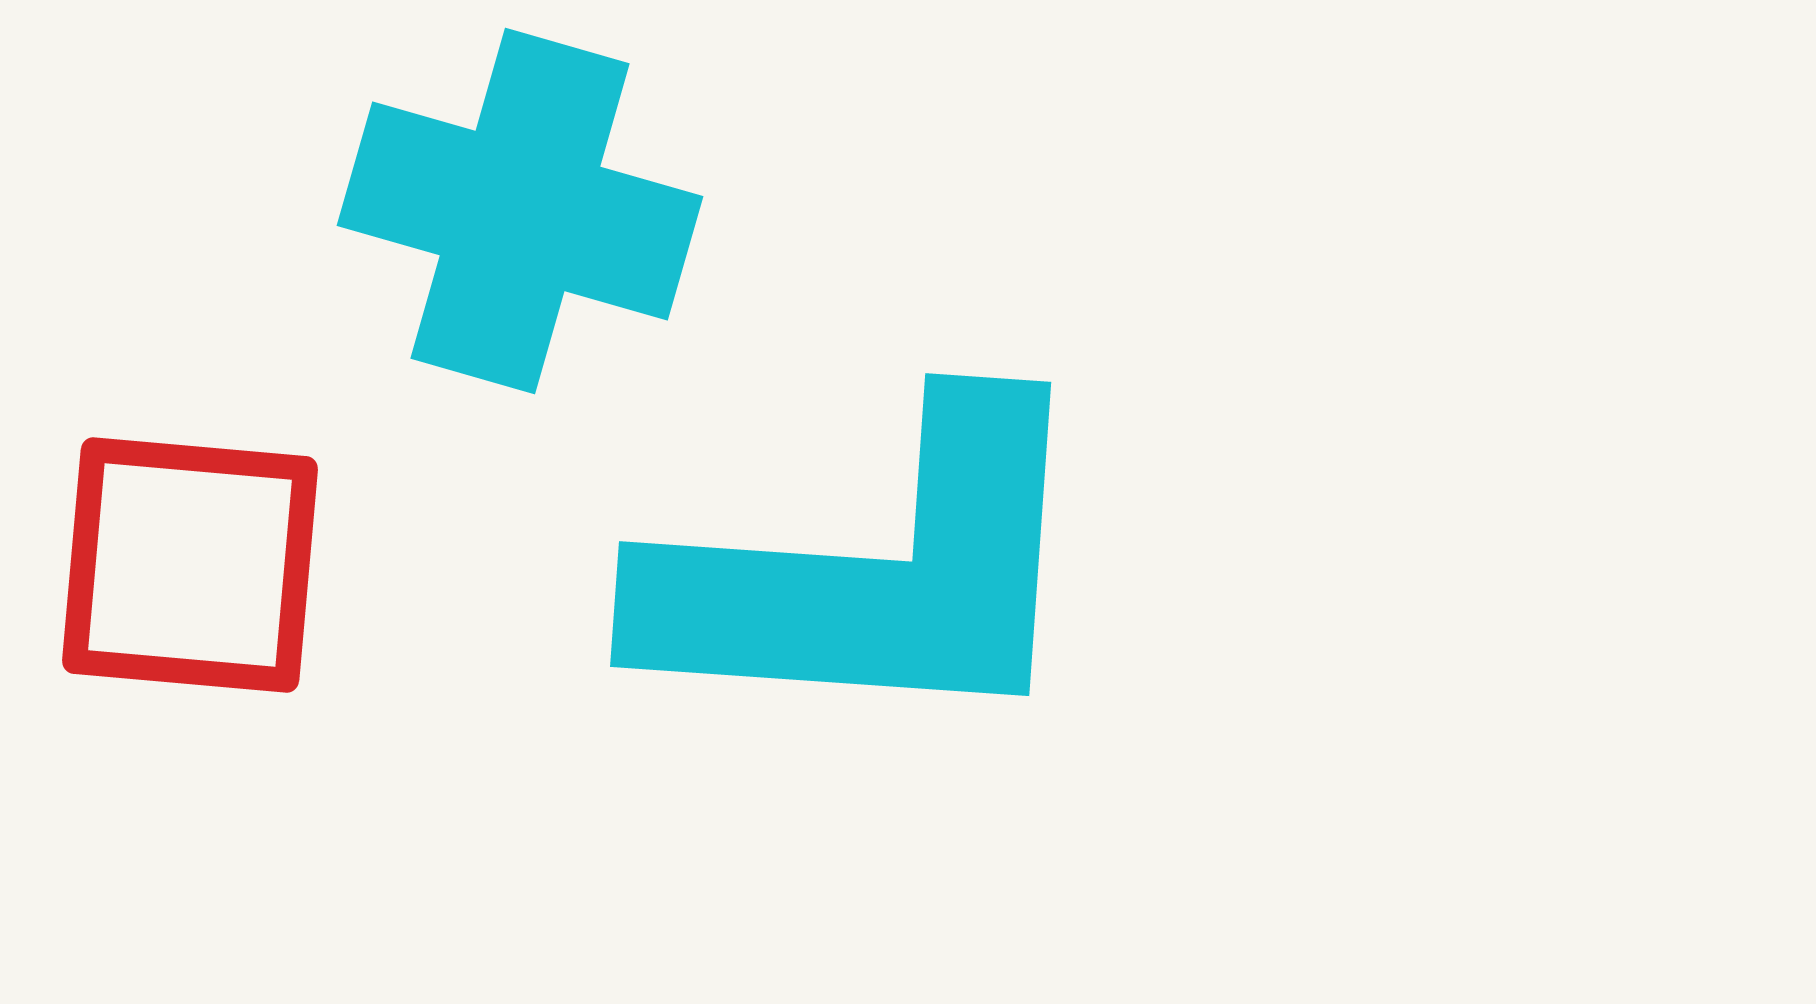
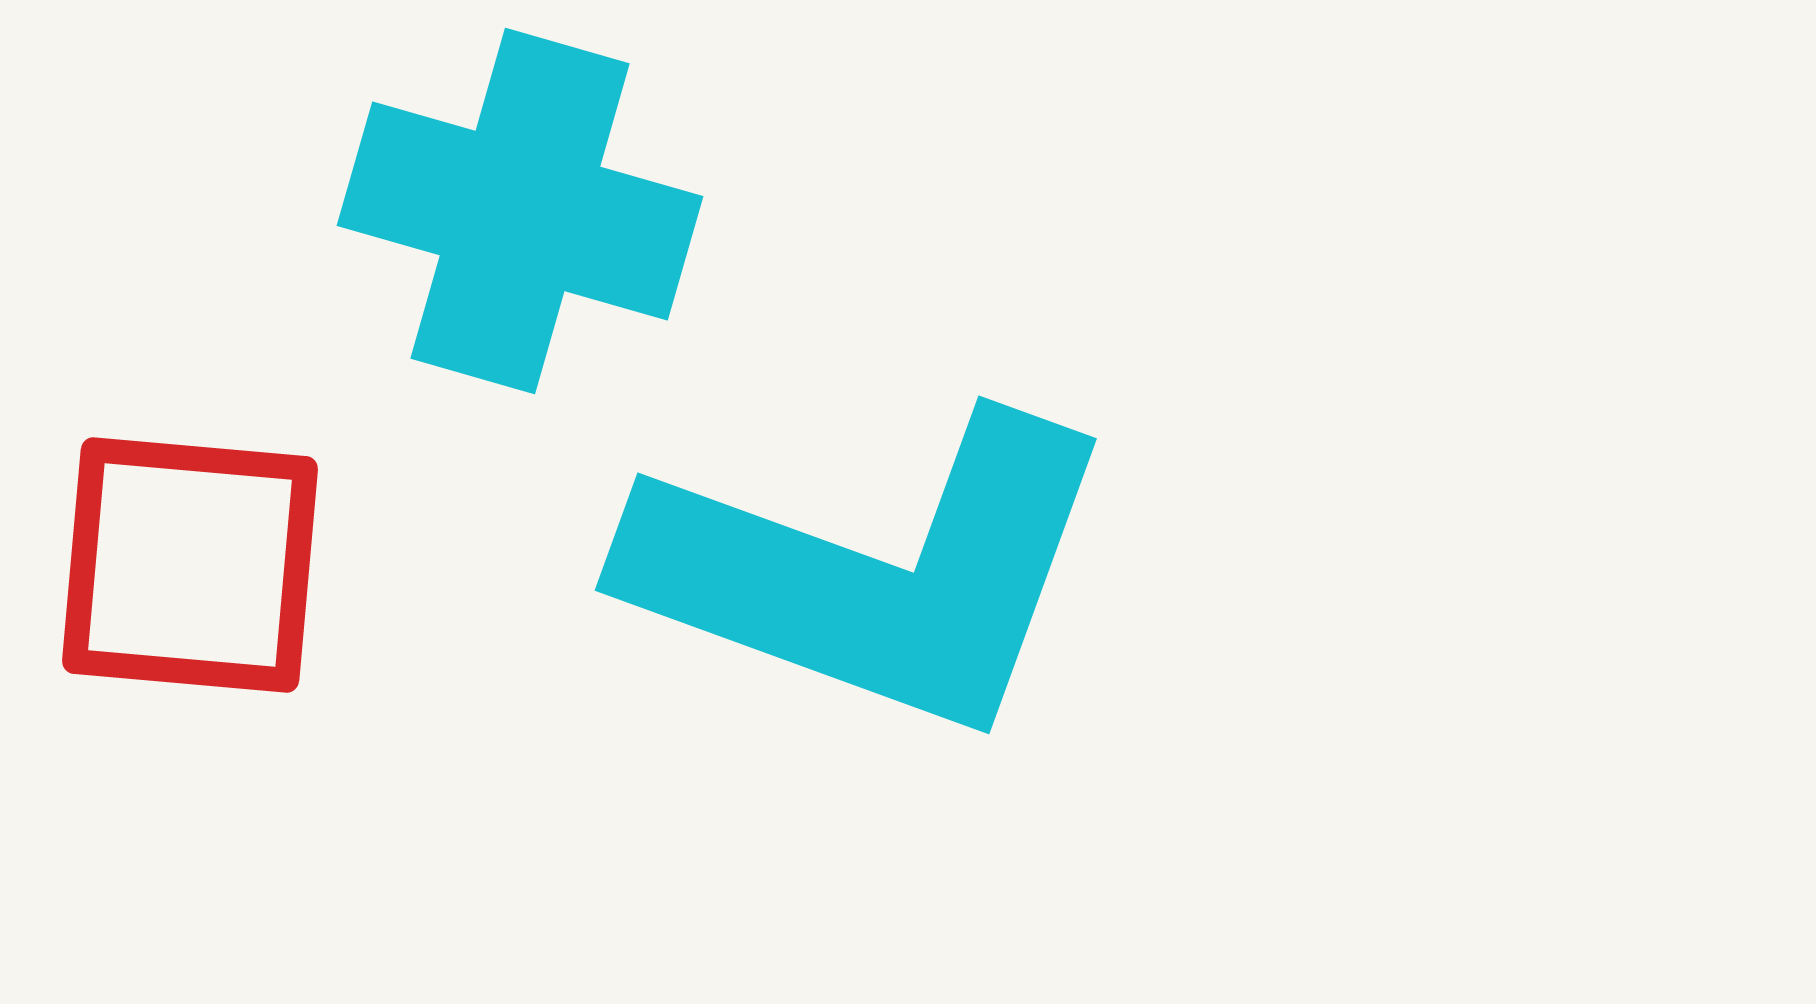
cyan L-shape: rotated 16 degrees clockwise
